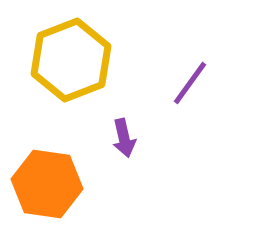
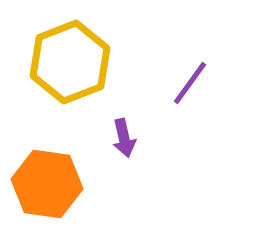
yellow hexagon: moved 1 px left, 2 px down
